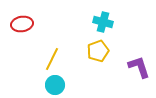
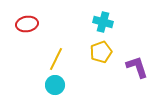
red ellipse: moved 5 px right
yellow pentagon: moved 3 px right, 1 px down
yellow line: moved 4 px right
purple L-shape: moved 2 px left
